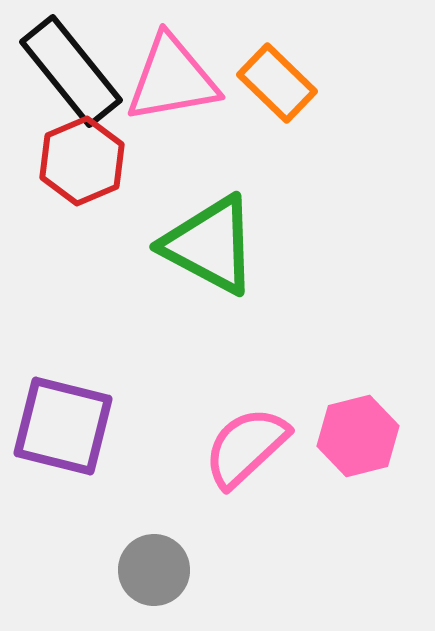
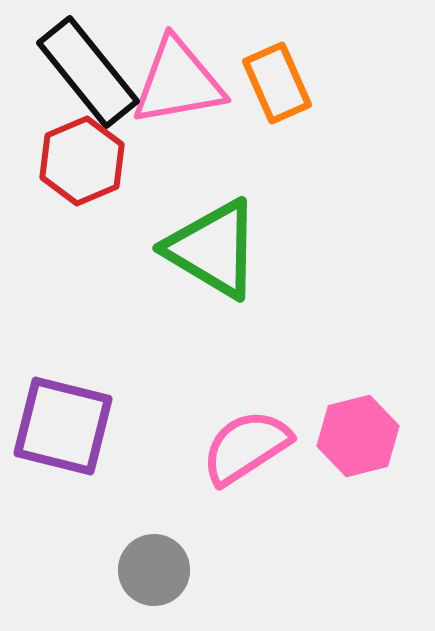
black rectangle: moved 17 px right, 1 px down
pink triangle: moved 6 px right, 3 px down
orange rectangle: rotated 22 degrees clockwise
green triangle: moved 3 px right, 4 px down; rotated 3 degrees clockwise
pink semicircle: rotated 10 degrees clockwise
